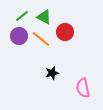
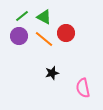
red circle: moved 1 px right, 1 px down
orange line: moved 3 px right
